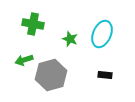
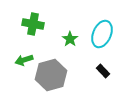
green star: rotated 14 degrees clockwise
black rectangle: moved 2 px left, 4 px up; rotated 40 degrees clockwise
